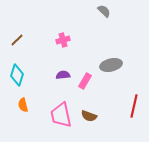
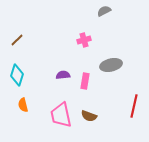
gray semicircle: rotated 72 degrees counterclockwise
pink cross: moved 21 px right
pink rectangle: rotated 21 degrees counterclockwise
